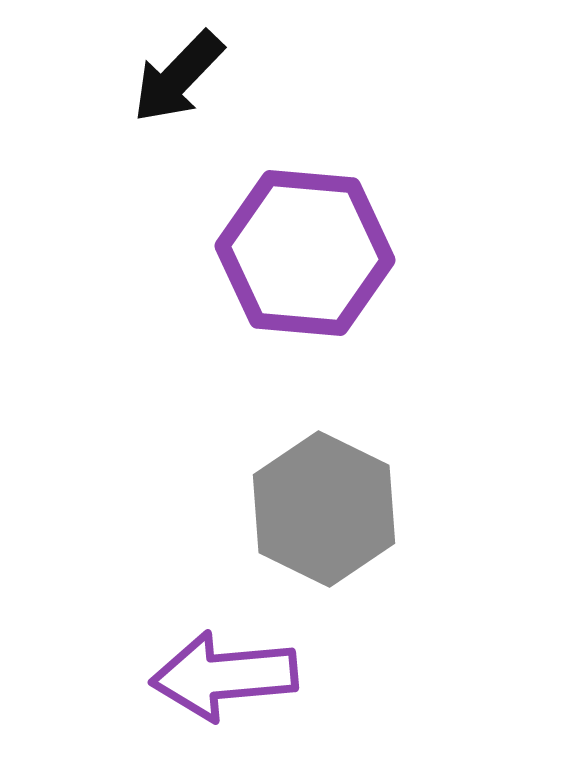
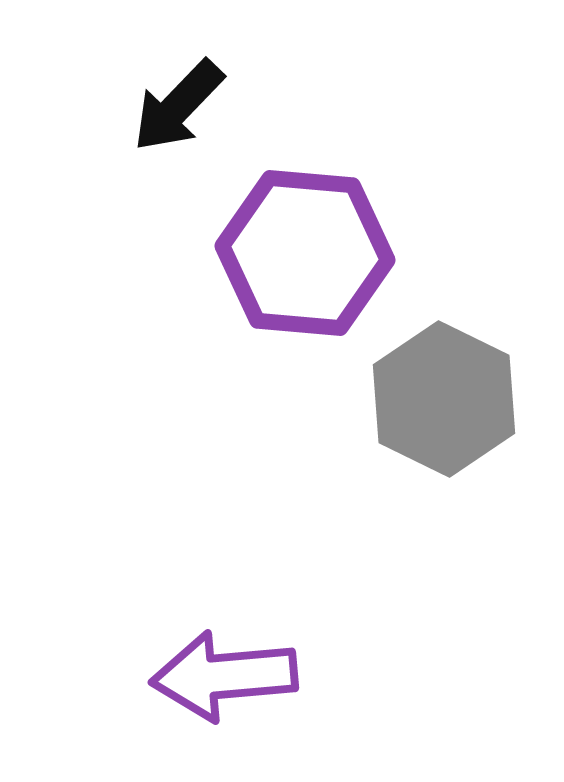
black arrow: moved 29 px down
gray hexagon: moved 120 px right, 110 px up
